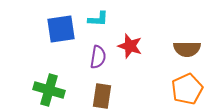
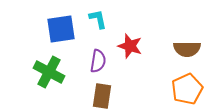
cyan L-shape: rotated 105 degrees counterclockwise
purple semicircle: moved 4 px down
green cross: moved 18 px up; rotated 12 degrees clockwise
